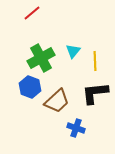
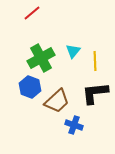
blue cross: moved 2 px left, 3 px up
